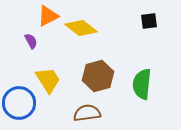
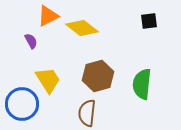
yellow diamond: moved 1 px right
blue circle: moved 3 px right, 1 px down
brown semicircle: rotated 76 degrees counterclockwise
